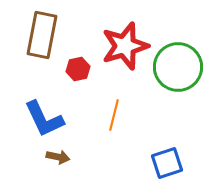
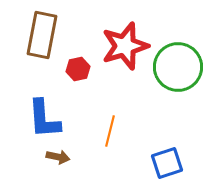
orange line: moved 4 px left, 16 px down
blue L-shape: rotated 21 degrees clockwise
